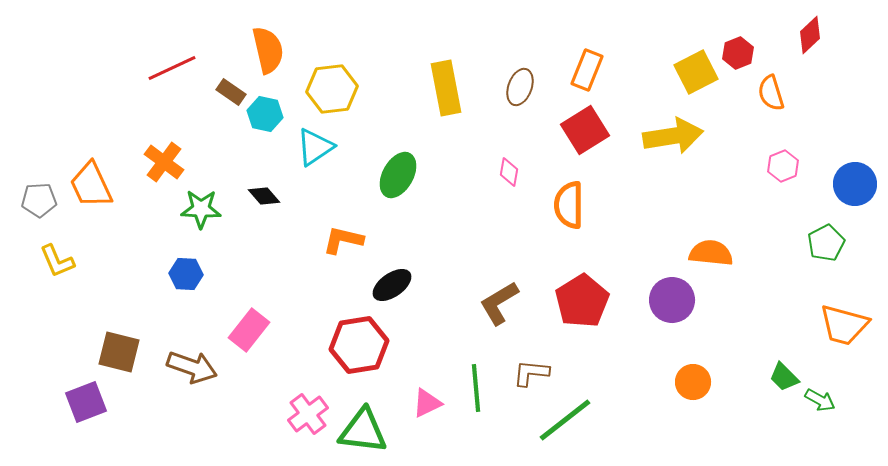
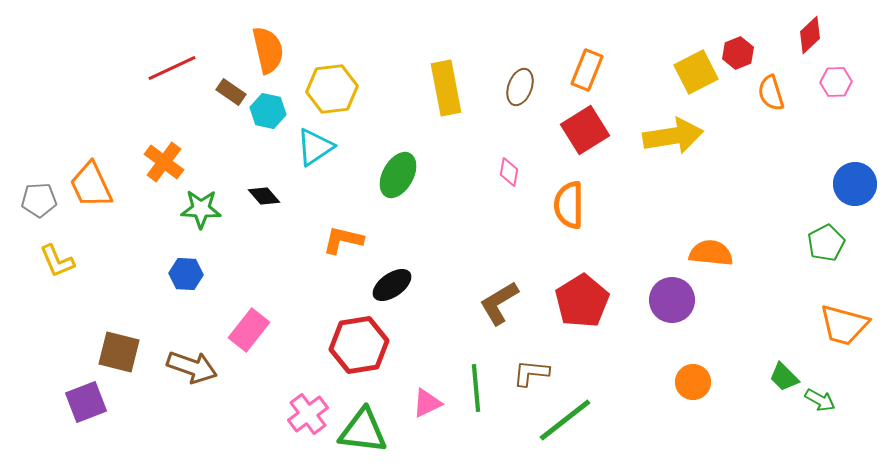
cyan hexagon at (265, 114): moved 3 px right, 3 px up
pink hexagon at (783, 166): moved 53 px right, 84 px up; rotated 20 degrees clockwise
